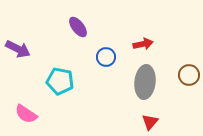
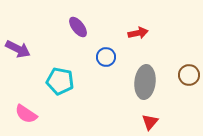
red arrow: moved 5 px left, 11 px up
